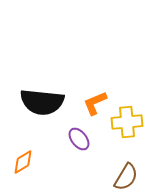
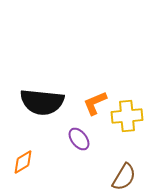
yellow cross: moved 6 px up
brown semicircle: moved 2 px left
